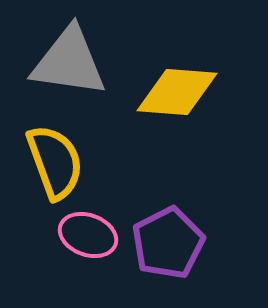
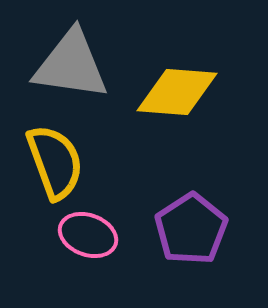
gray triangle: moved 2 px right, 3 px down
purple pentagon: moved 23 px right, 14 px up; rotated 6 degrees counterclockwise
